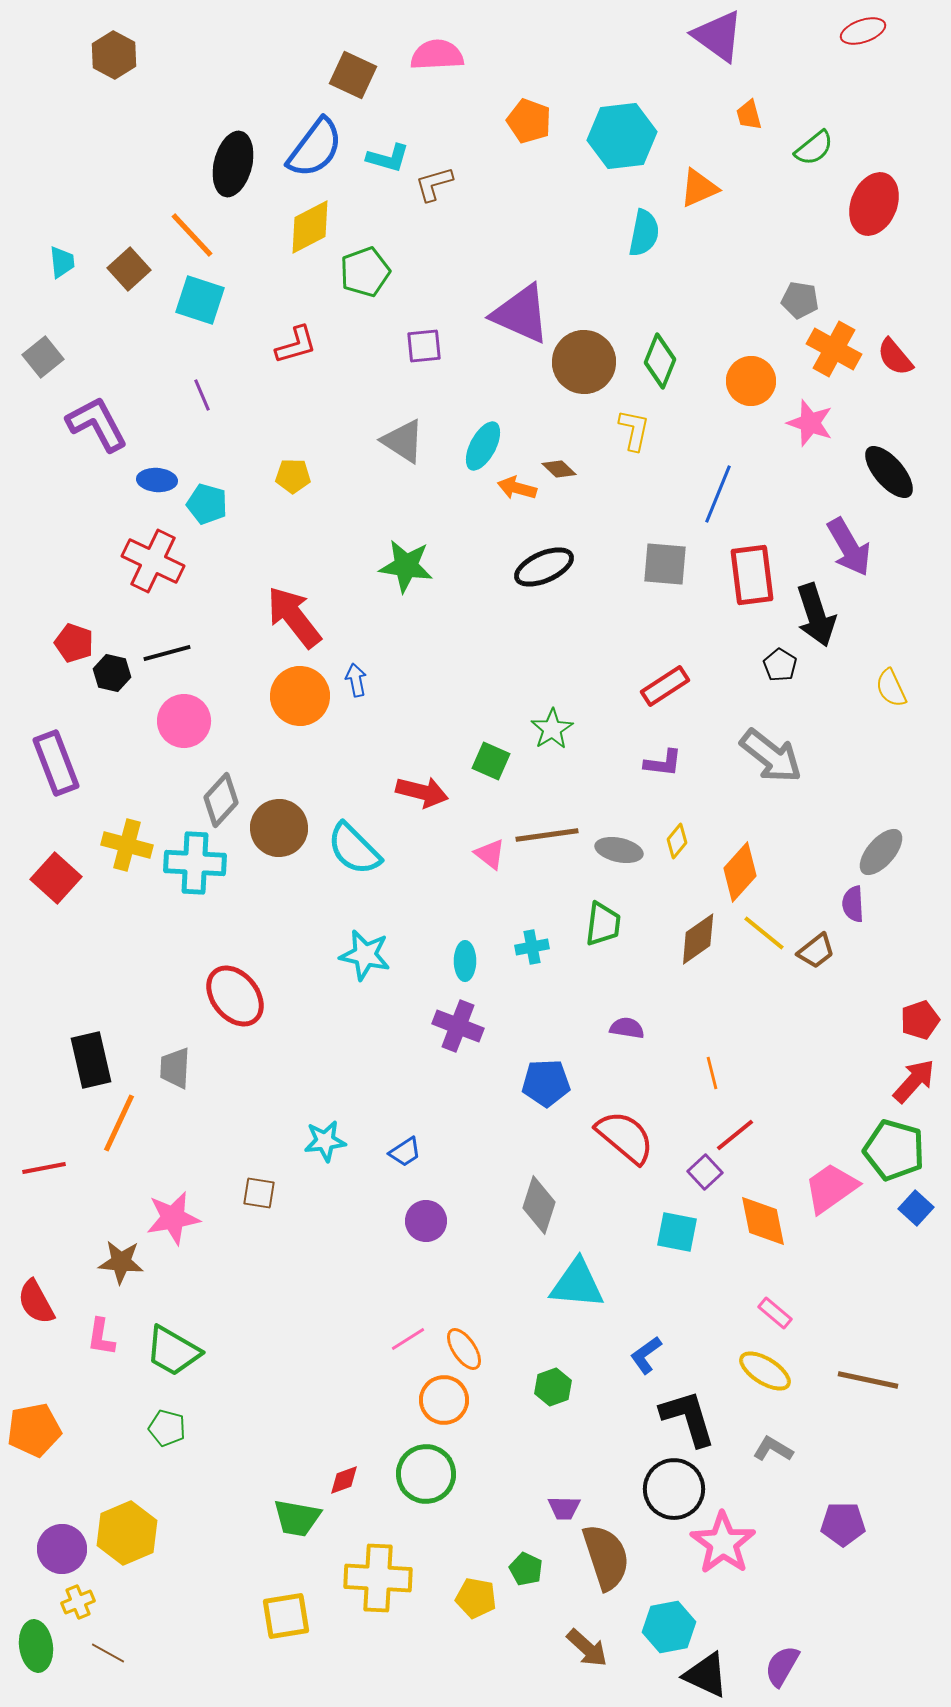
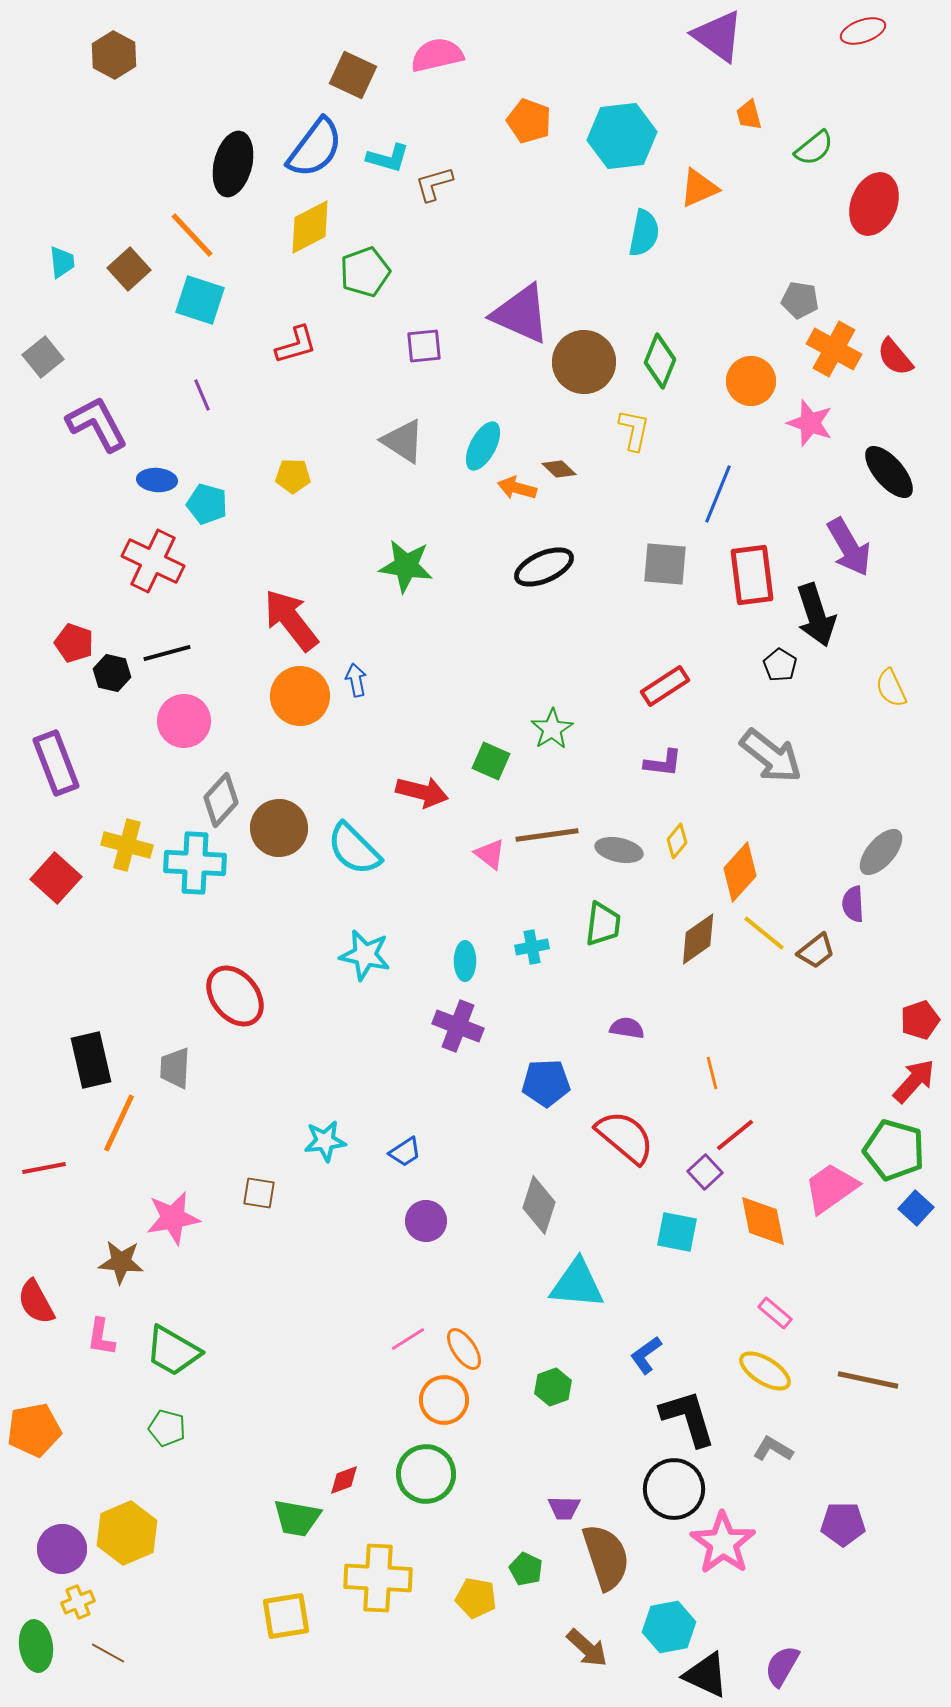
pink semicircle at (437, 55): rotated 10 degrees counterclockwise
red arrow at (294, 617): moved 3 px left, 3 px down
